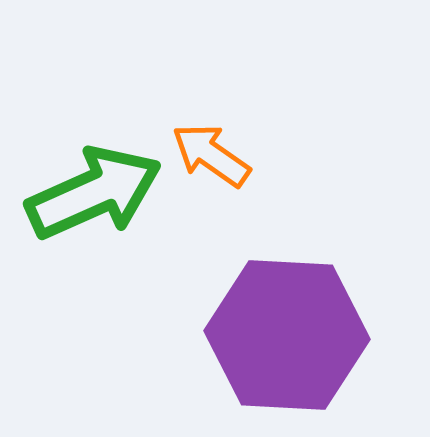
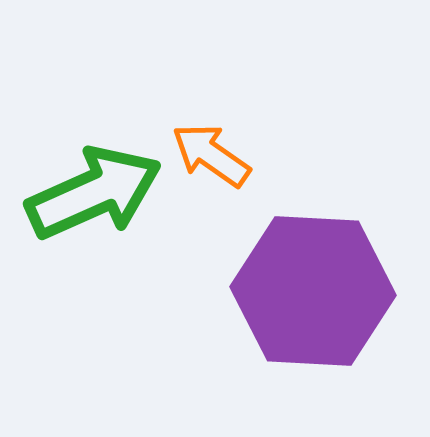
purple hexagon: moved 26 px right, 44 px up
